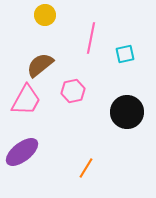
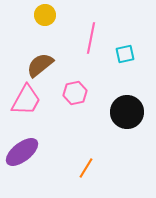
pink hexagon: moved 2 px right, 2 px down
